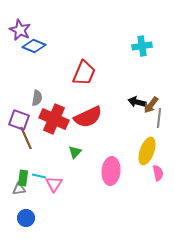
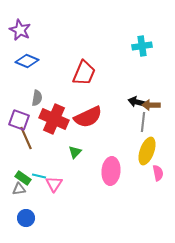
blue diamond: moved 7 px left, 15 px down
brown arrow: rotated 54 degrees clockwise
gray line: moved 16 px left, 4 px down
green rectangle: rotated 63 degrees counterclockwise
